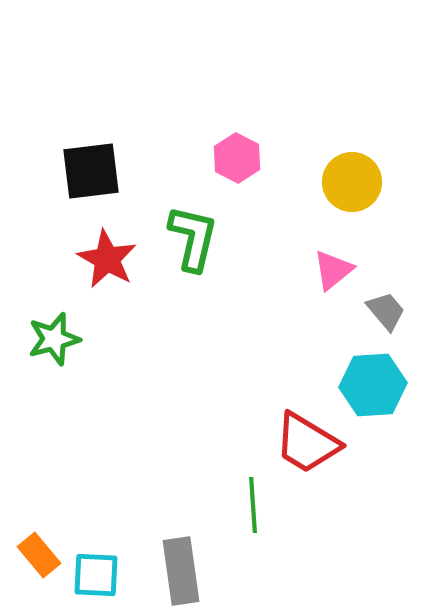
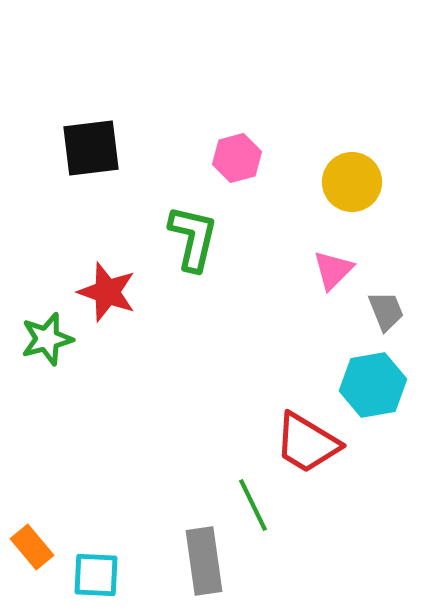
pink hexagon: rotated 18 degrees clockwise
black square: moved 23 px up
red star: moved 33 px down; rotated 10 degrees counterclockwise
pink triangle: rotated 6 degrees counterclockwise
gray trapezoid: rotated 18 degrees clockwise
green star: moved 7 px left
cyan hexagon: rotated 6 degrees counterclockwise
green line: rotated 22 degrees counterclockwise
orange rectangle: moved 7 px left, 8 px up
gray rectangle: moved 23 px right, 10 px up
